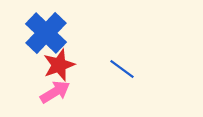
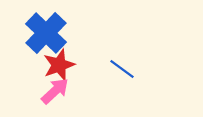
pink arrow: moved 1 px up; rotated 12 degrees counterclockwise
